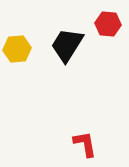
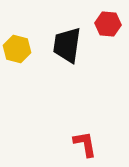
black trapezoid: rotated 24 degrees counterclockwise
yellow hexagon: rotated 20 degrees clockwise
